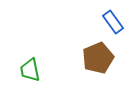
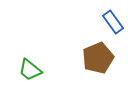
green trapezoid: rotated 40 degrees counterclockwise
